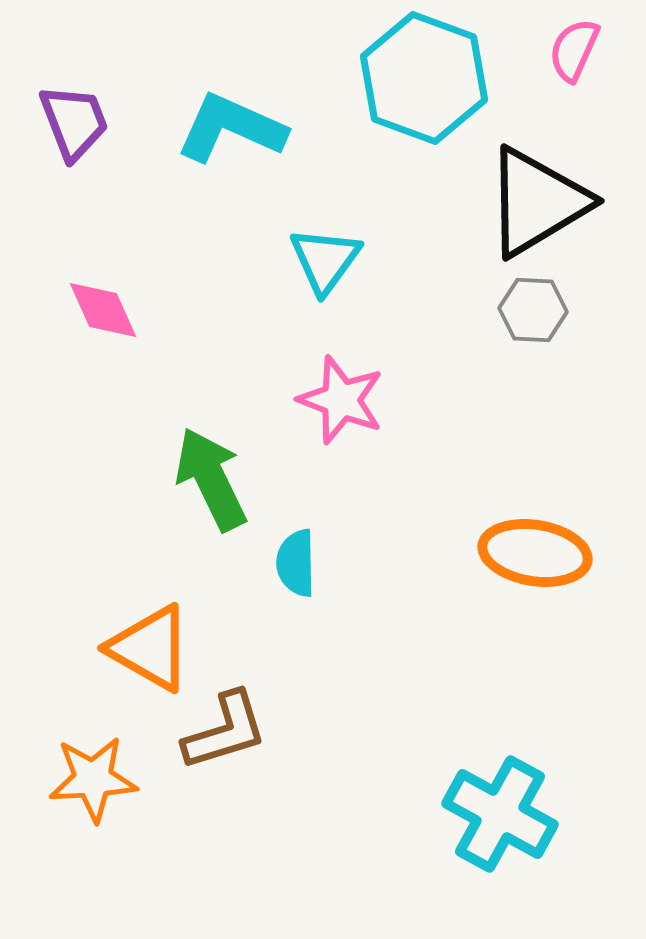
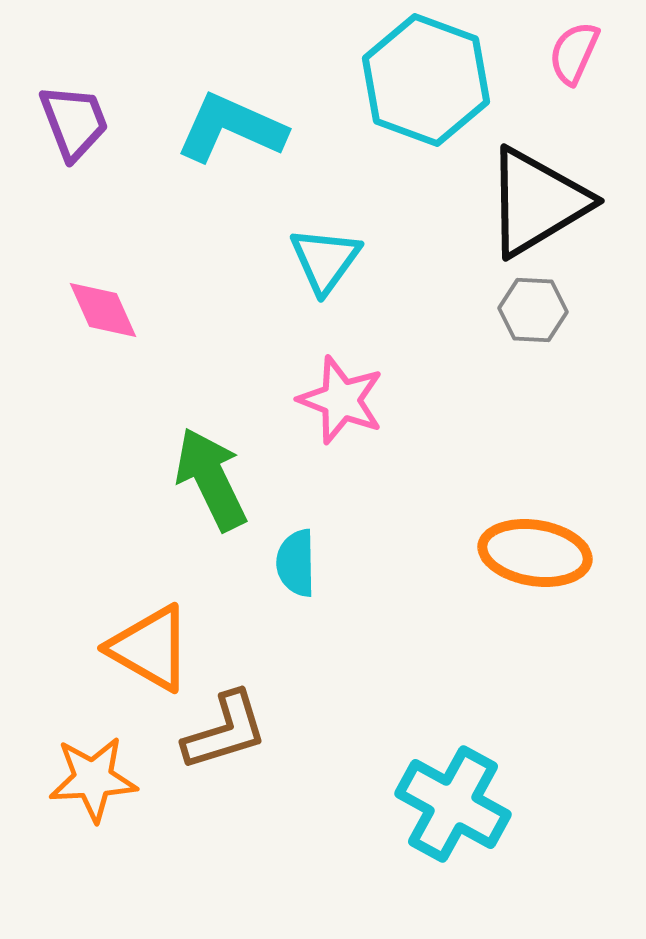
pink semicircle: moved 3 px down
cyan hexagon: moved 2 px right, 2 px down
cyan cross: moved 47 px left, 10 px up
